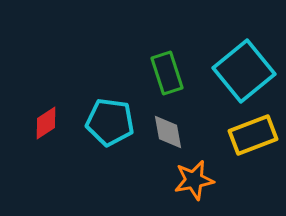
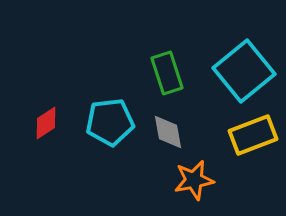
cyan pentagon: rotated 15 degrees counterclockwise
